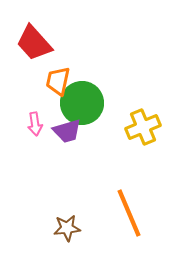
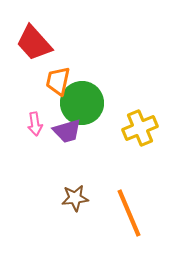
yellow cross: moved 3 px left, 1 px down
brown star: moved 8 px right, 30 px up
